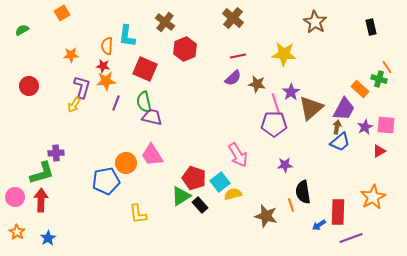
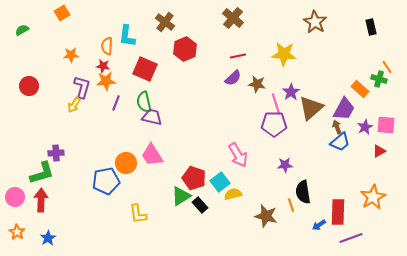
brown arrow at (337, 127): rotated 32 degrees counterclockwise
